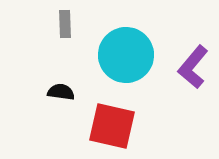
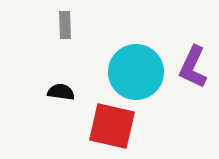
gray rectangle: moved 1 px down
cyan circle: moved 10 px right, 17 px down
purple L-shape: rotated 15 degrees counterclockwise
